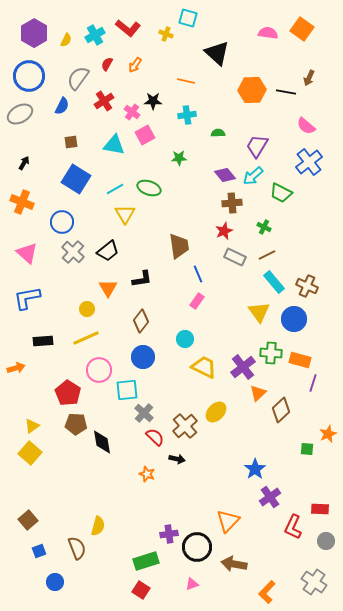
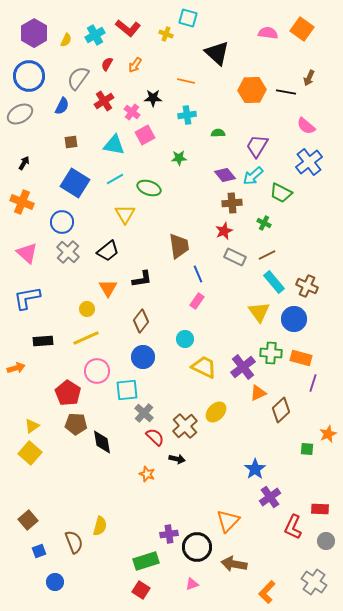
black star at (153, 101): moved 3 px up
blue square at (76, 179): moved 1 px left, 4 px down
cyan line at (115, 189): moved 10 px up
green cross at (264, 227): moved 4 px up
gray cross at (73, 252): moved 5 px left
orange rectangle at (300, 360): moved 1 px right, 2 px up
pink circle at (99, 370): moved 2 px left, 1 px down
orange triangle at (258, 393): rotated 18 degrees clockwise
yellow semicircle at (98, 526): moved 2 px right
brown semicircle at (77, 548): moved 3 px left, 6 px up
